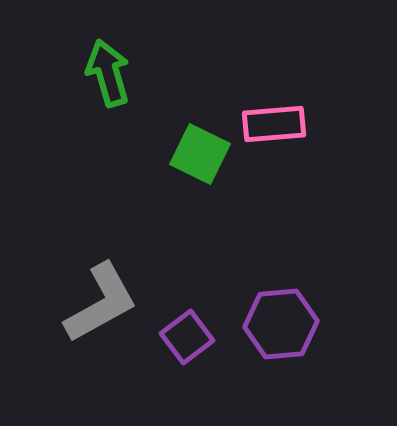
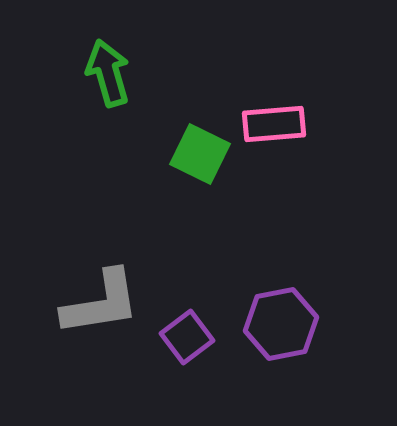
gray L-shape: rotated 20 degrees clockwise
purple hexagon: rotated 6 degrees counterclockwise
